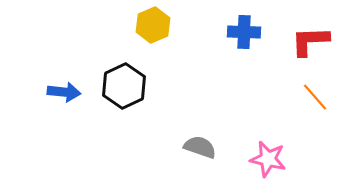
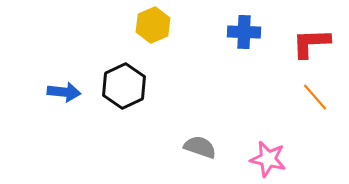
red L-shape: moved 1 px right, 2 px down
